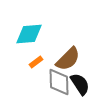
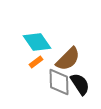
cyan diamond: moved 8 px right, 8 px down; rotated 60 degrees clockwise
